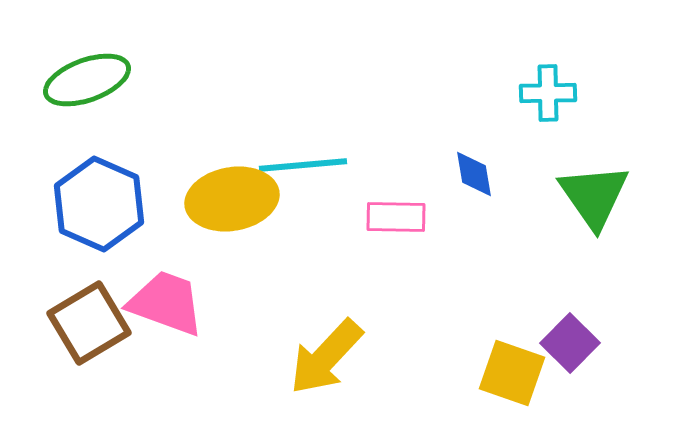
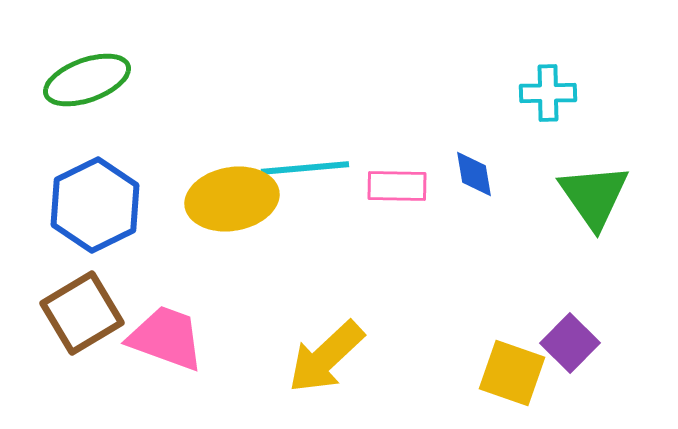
cyan line: moved 2 px right, 3 px down
blue hexagon: moved 4 px left, 1 px down; rotated 10 degrees clockwise
pink rectangle: moved 1 px right, 31 px up
pink trapezoid: moved 35 px down
brown square: moved 7 px left, 10 px up
yellow arrow: rotated 4 degrees clockwise
